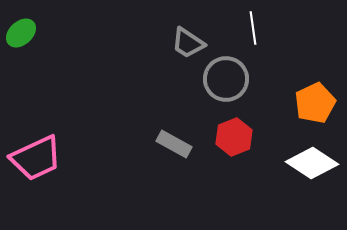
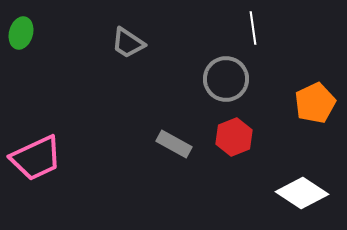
green ellipse: rotated 32 degrees counterclockwise
gray trapezoid: moved 60 px left
white diamond: moved 10 px left, 30 px down
